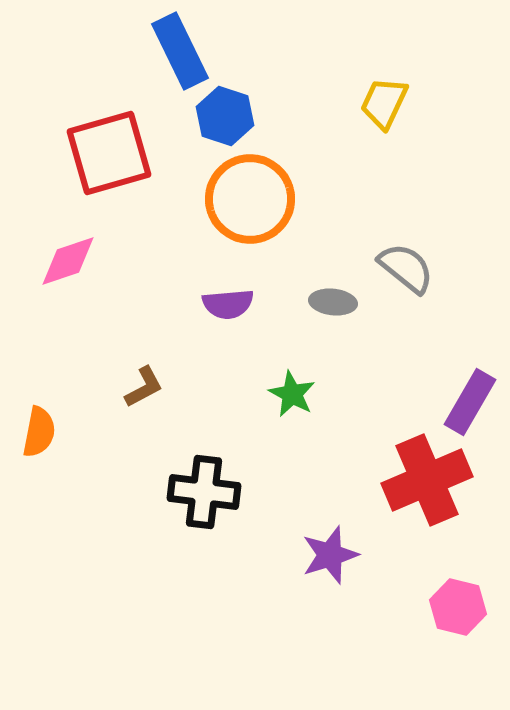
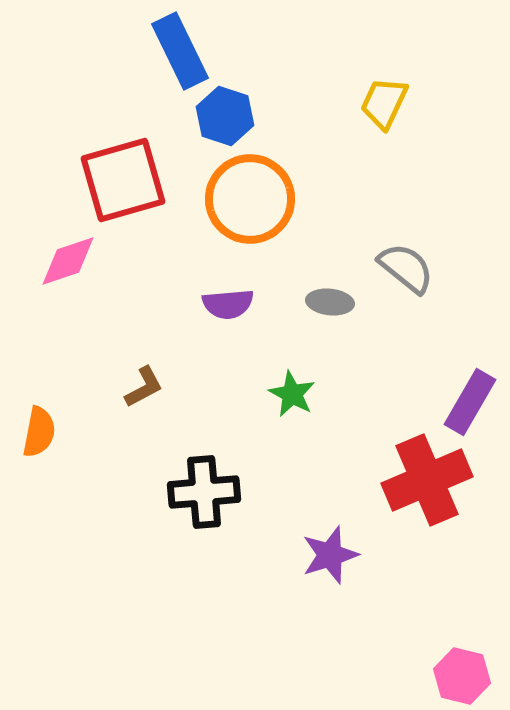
red square: moved 14 px right, 27 px down
gray ellipse: moved 3 px left
black cross: rotated 12 degrees counterclockwise
pink hexagon: moved 4 px right, 69 px down
